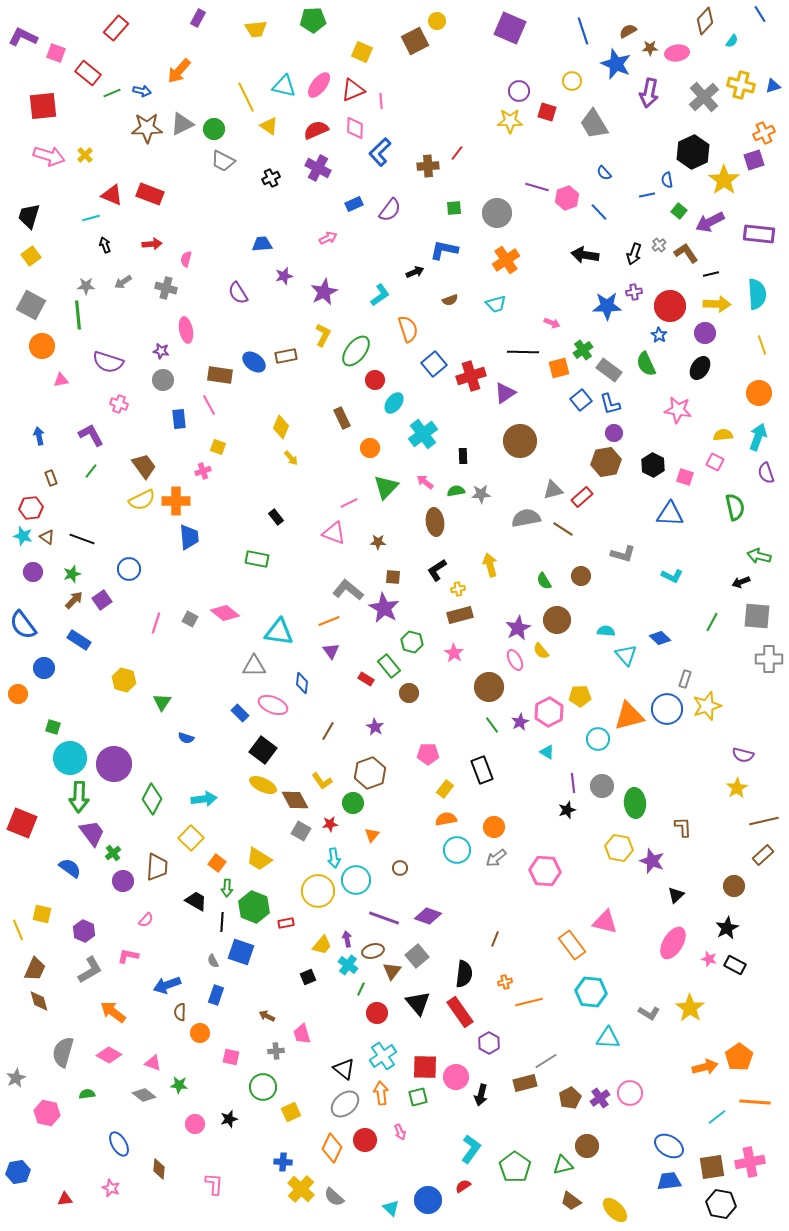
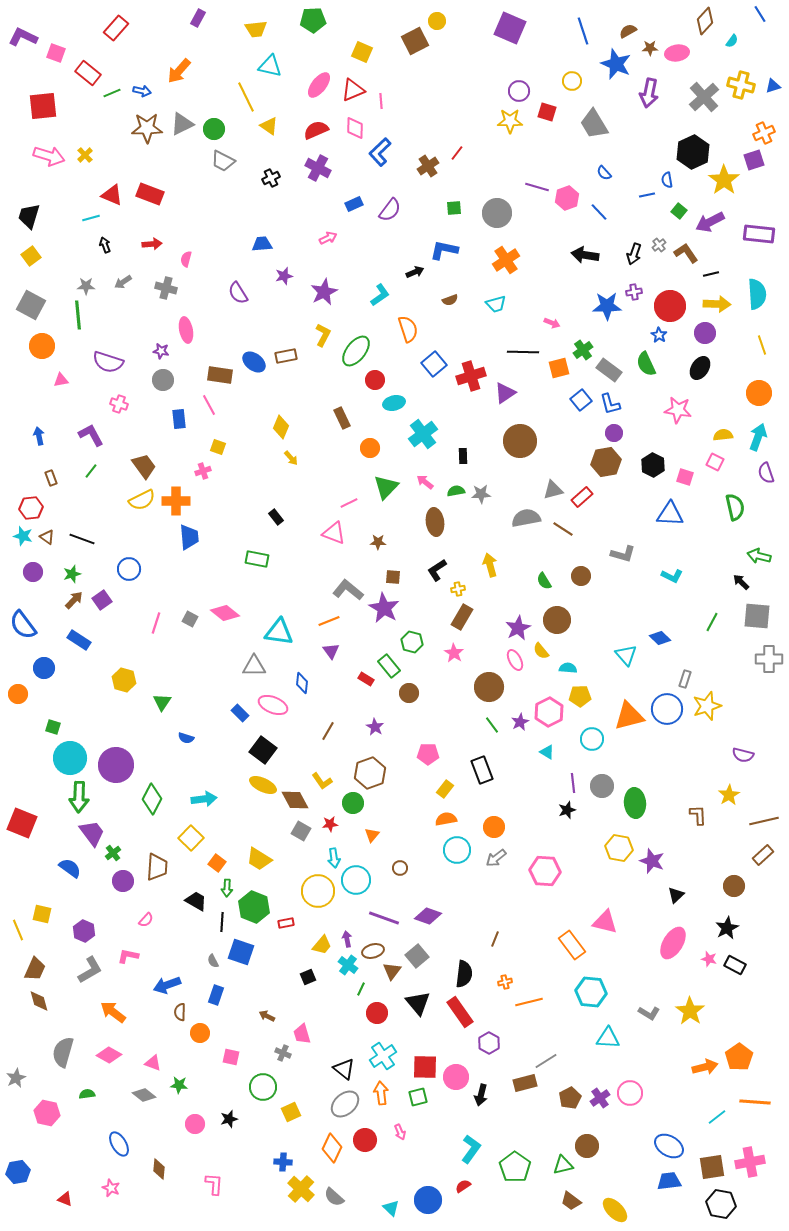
cyan triangle at (284, 86): moved 14 px left, 20 px up
brown cross at (428, 166): rotated 30 degrees counterclockwise
cyan ellipse at (394, 403): rotated 40 degrees clockwise
black arrow at (741, 582): rotated 66 degrees clockwise
brown rectangle at (460, 615): moved 2 px right, 2 px down; rotated 45 degrees counterclockwise
cyan semicircle at (606, 631): moved 38 px left, 37 px down
cyan circle at (598, 739): moved 6 px left
purple circle at (114, 764): moved 2 px right, 1 px down
yellow star at (737, 788): moved 8 px left, 7 px down
brown L-shape at (683, 827): moved 15 px right, 12 px up
yellow star at (690, 1008): moved 3 px down
gray cross at (276, 1051): moved 7 px right, 2 px down; rotated 28 degrees clockwise
red triangle at (65, 1199): rotated 28 degrees clockwise
